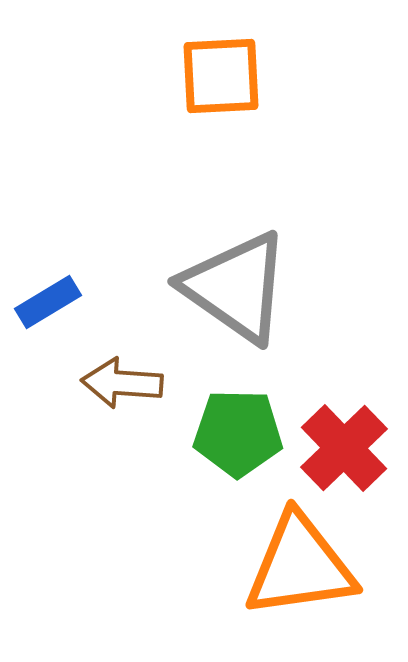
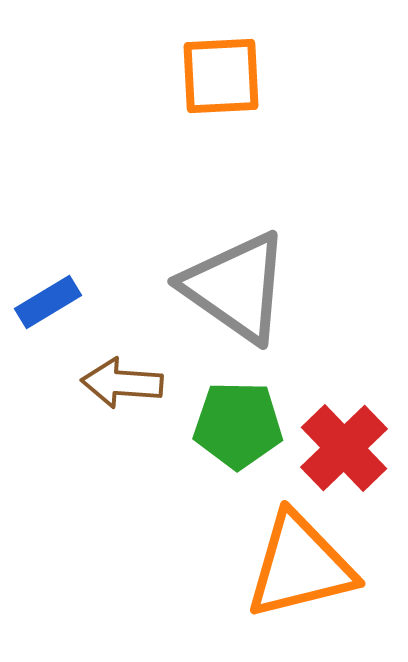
green pentagon: moved 8 px up
orange triangle: rotated 6 degrees counterclockwise
